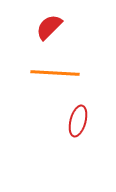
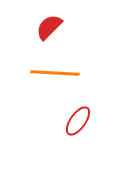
red ellipse: rotated 20 degrees clockwise
